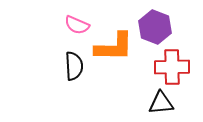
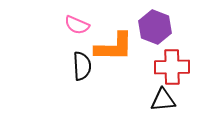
black semicircle: moved 8 px right
black triangle: moved 2 px right, 3 px up
